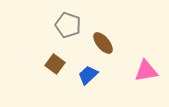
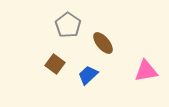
gray pentagon: rotated 15 degrees clockwise
